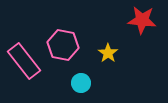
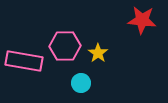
pink hexagon: moved 2 px right, 1 px down; rotated 12 degrees counterclockwise
yellow star: moved 10 px left
pink rectangle: rotated 42 degrees counterclockwise
